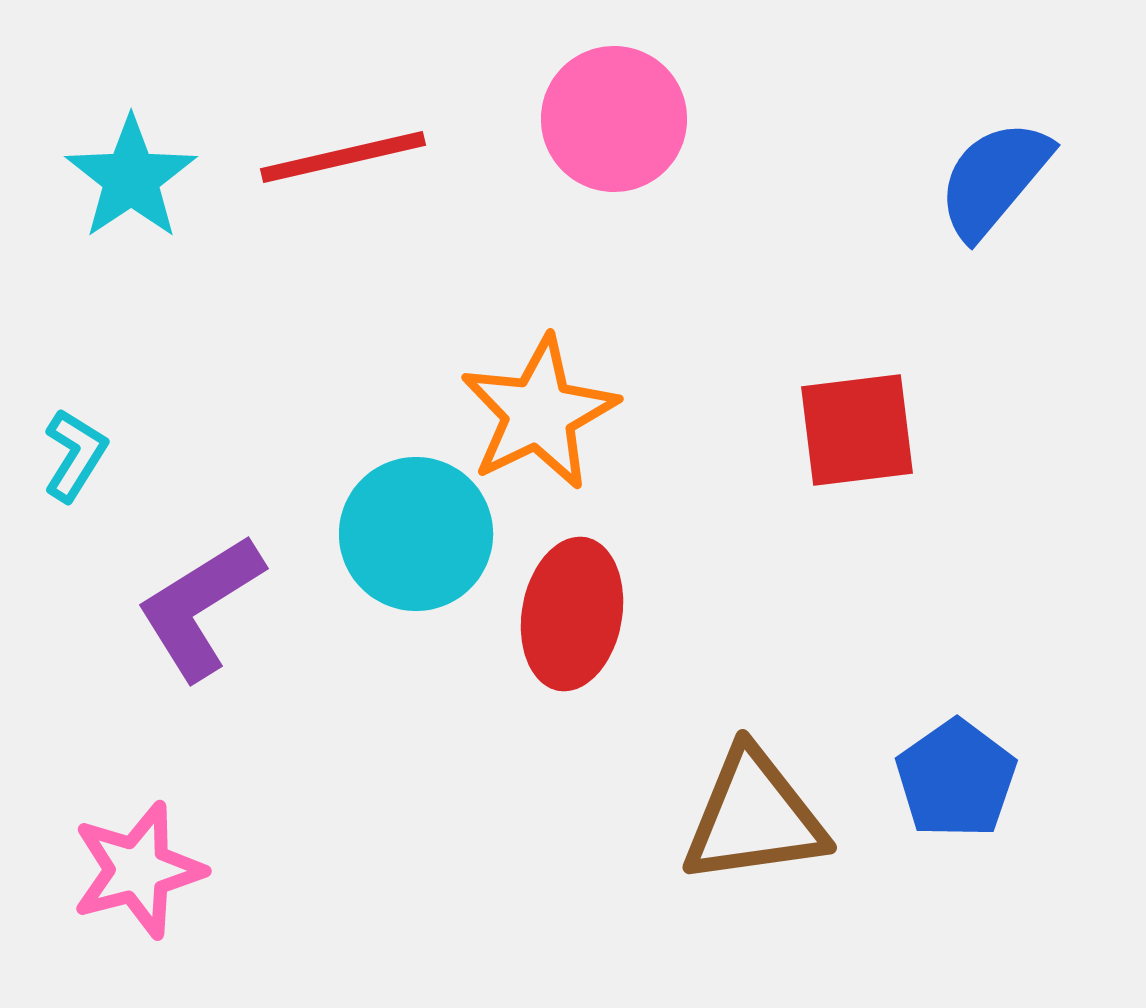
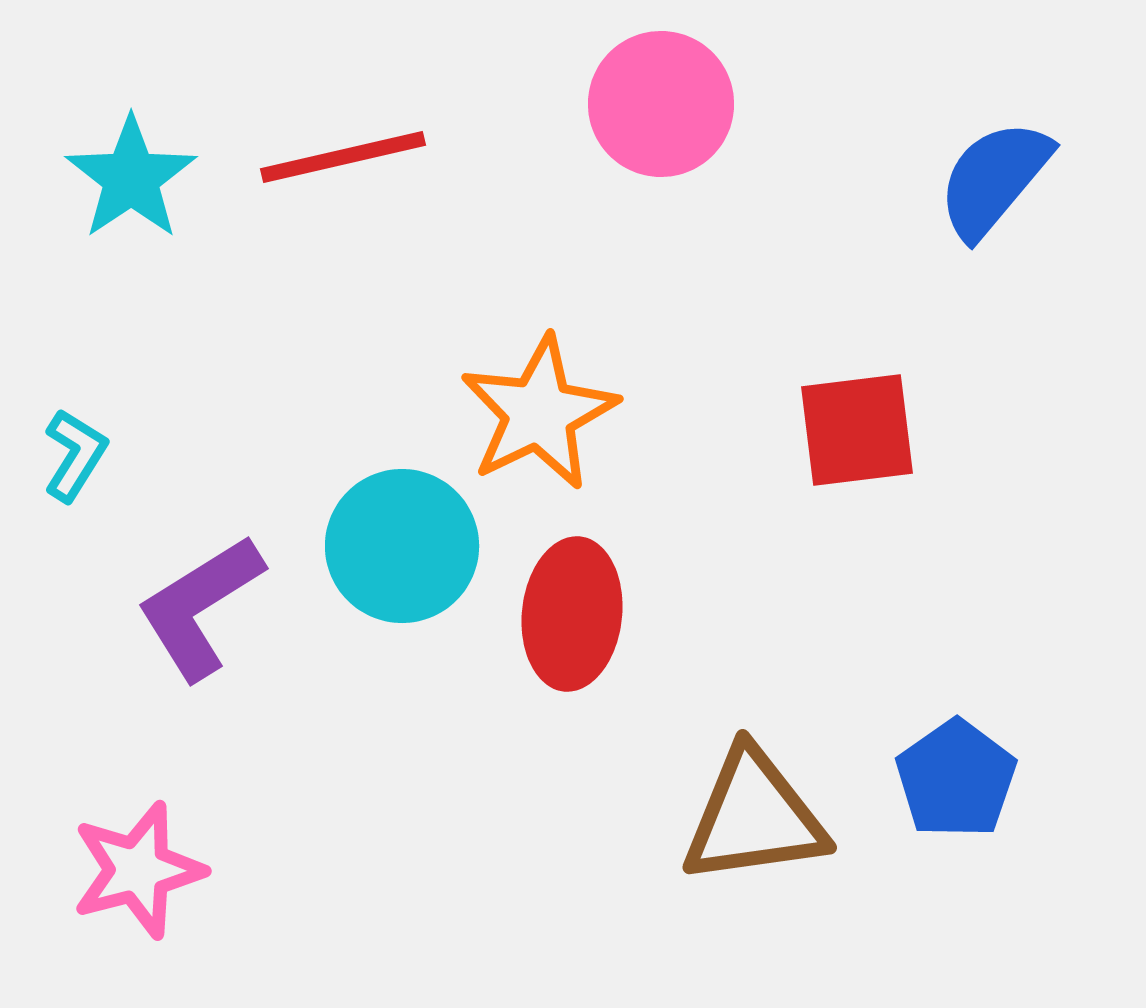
pink circle: moved 47 px right, 15 px up
cyan circle: moved 14 px left, 12 px down
red ellipse: rotated 4 degrees counterclockwise
